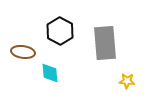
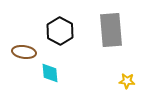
gray rectangle: moved 6 px right, 13 px up
brown ellipse: moved 1 px right
